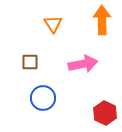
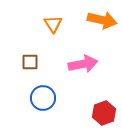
orange arrow: rotated 104 degrees clockwise
red hexagon: moved 1 px left; rotated 15 degrees clockwise
